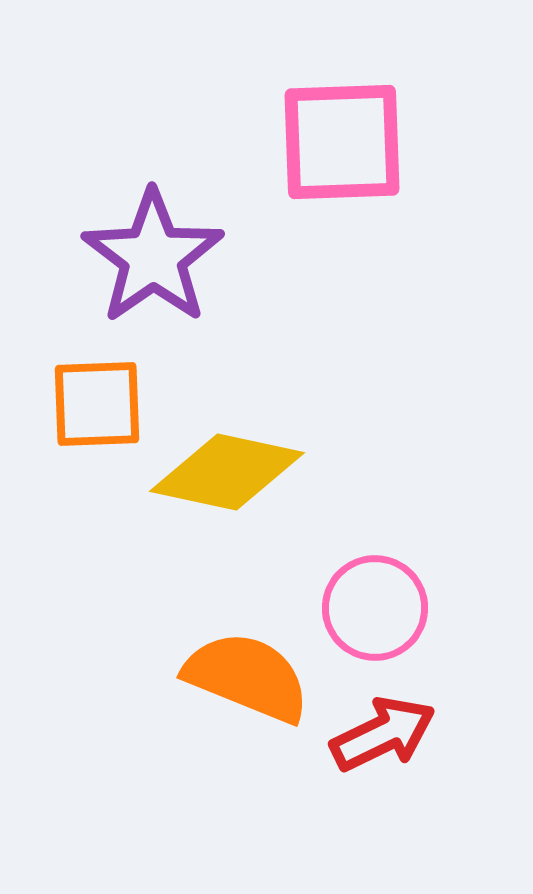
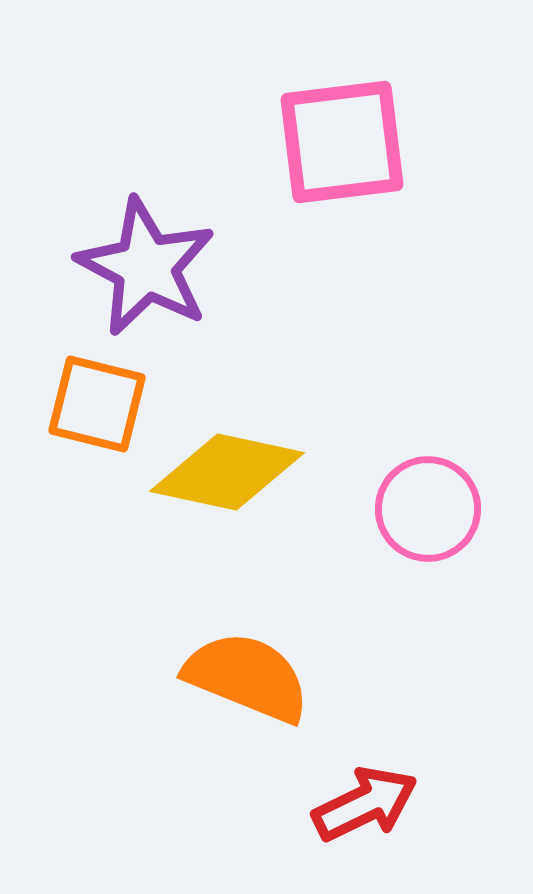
pink square: rotated 5 degrees counterclockwise
purple star: moved 7 px left, 10 px down; rotated 9 degrees counterclockwise
orange square: rotated 16 degrees clockwise
pink circle: moved 53 px right, 99 px up
red arrow: moved 18 px left, 70 px down
